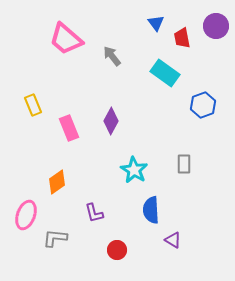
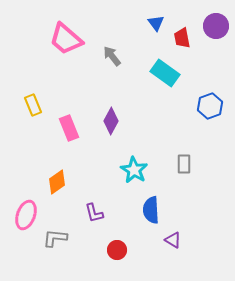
blue hexagon: moved 7 px right, 1 px down
